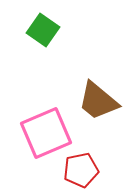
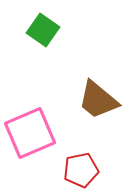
brown trapezoid: moved 1 px up
pink square: moved 16 px left
